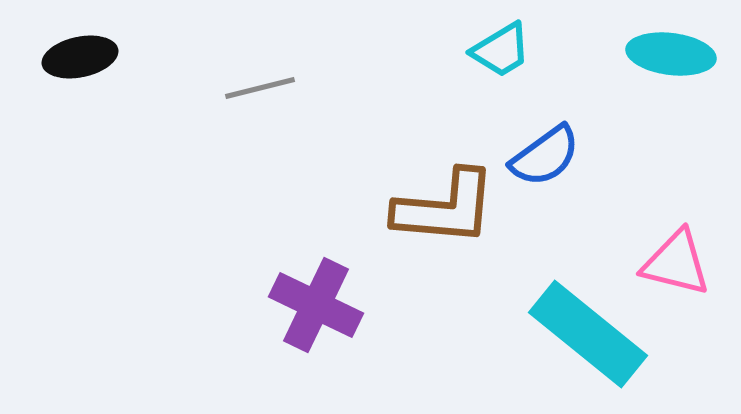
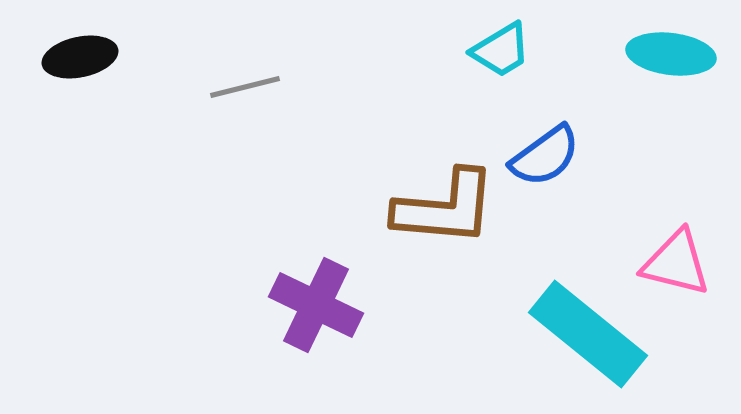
gray line: moved 15 px left, 1 px up
